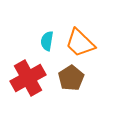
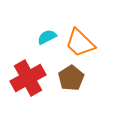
cyan semicircle: moved 4 px up; rotated 54 degrees clockwise
